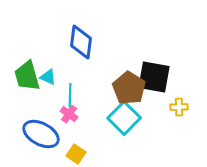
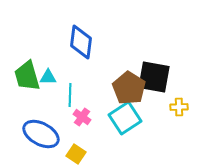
cyan triangle: rotated 24 degrees counterclockwise
pink cross: moved 13 px right, 3 px down
cyan square: moved 1 px right; rotated 12 degrees clockwise
